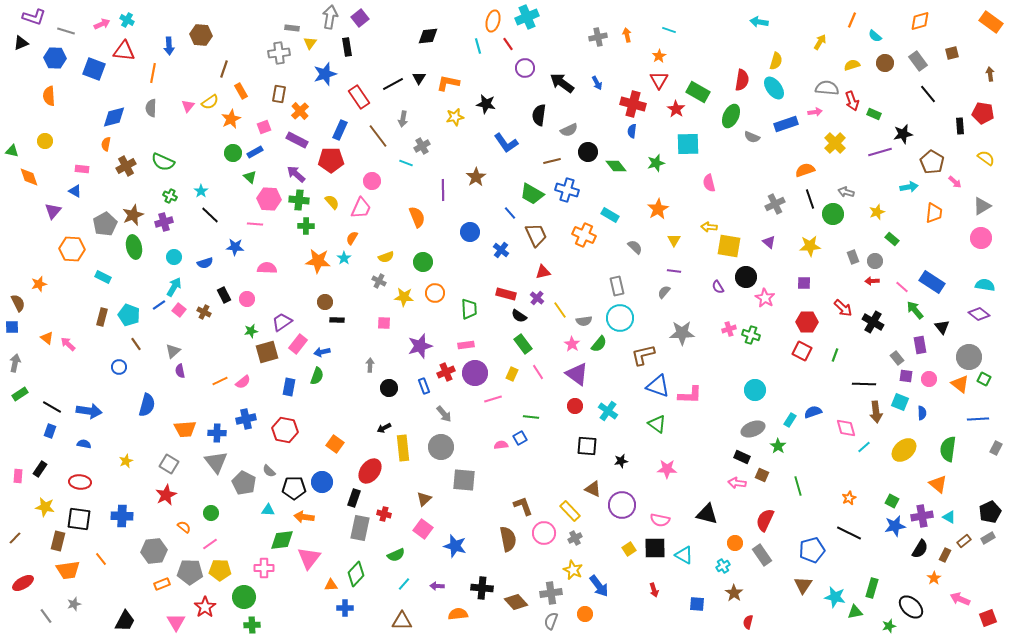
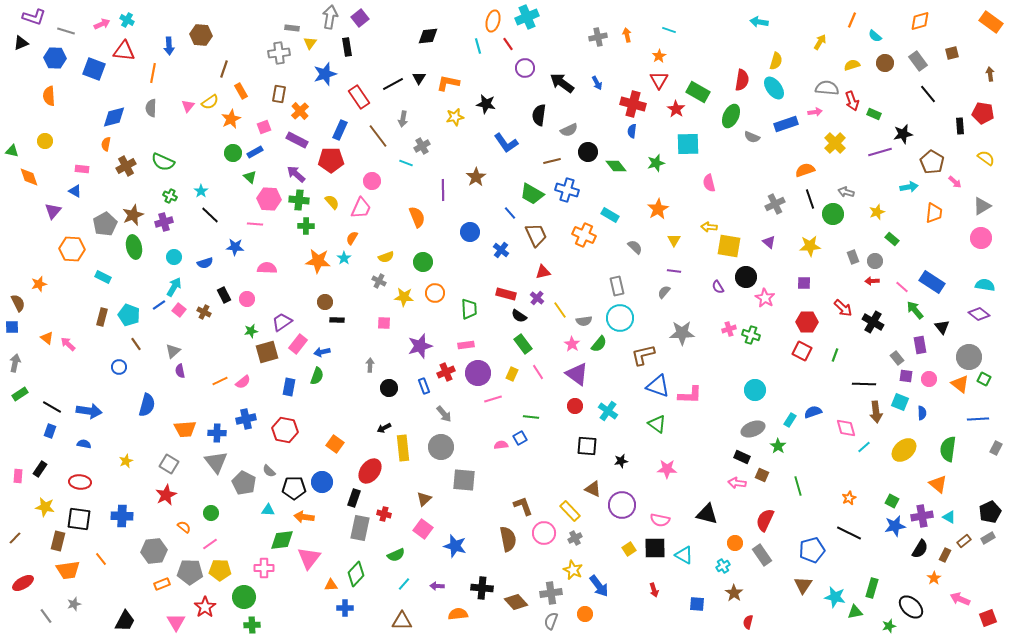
purple circle at (475, 373): moved 3 px right
